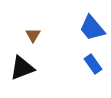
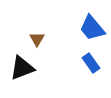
brown triangle: moved 4 px right, 4 px down
blue rectangle: moved 2 px left, 1 px up
